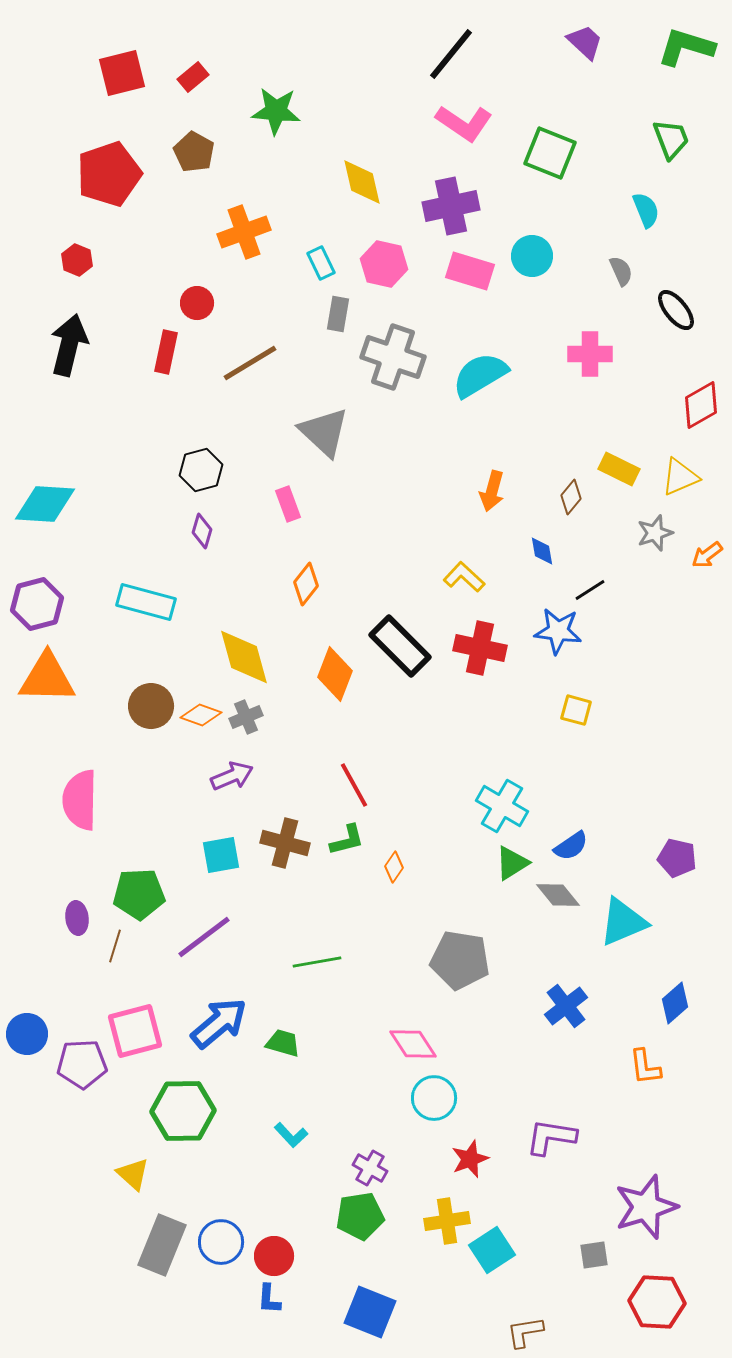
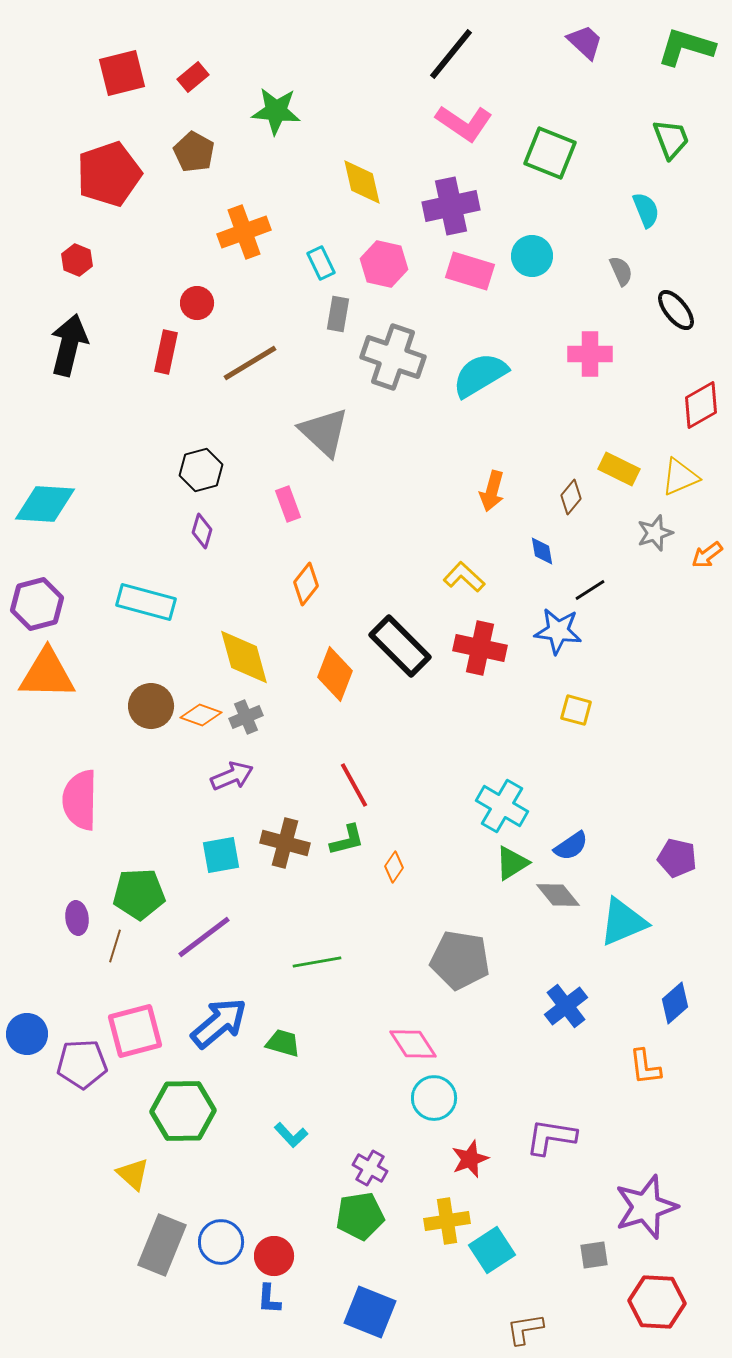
orange triangle at (47, 678): moved 4 px up
brown L-shape at (525, 1332): moved 3 px up
